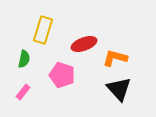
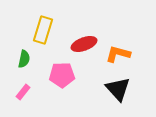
orange L-shape: moved 3 px right, 4 px up
pink pentagon: rotated 20 degrees counterclockwise
black triangle: moved 1 px left
